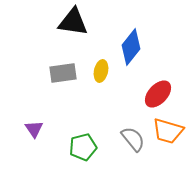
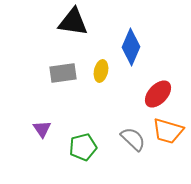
blue diamond: rotated 15 degrees counterclockwise
purple triangle: moved 8 px right
gray semicircle: rotated 8 degrees counterclockwise
